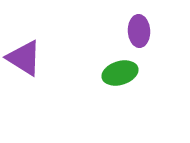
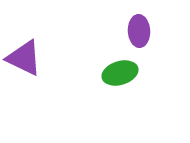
purple triangle: rotated 6 degrees counterclockwise
